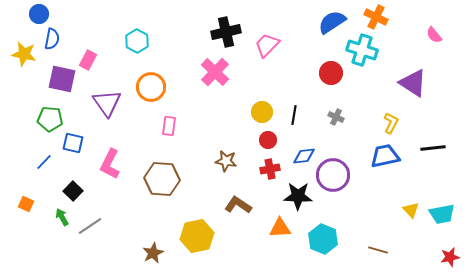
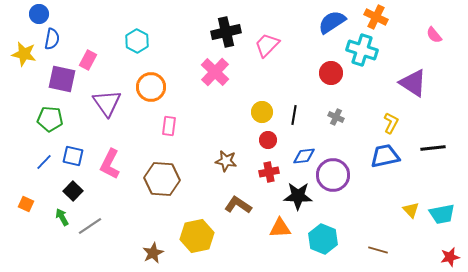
blue square at (73, 143): moved 13 px down
red cross at (270, 169): moved 1 px left, 3 px down
